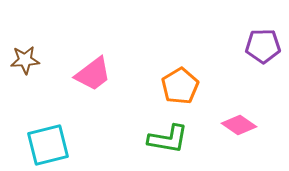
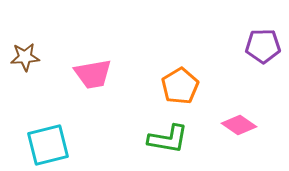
brown star: moved 3 px up
pink trapezoid: rotated 27 degrees clockwise
